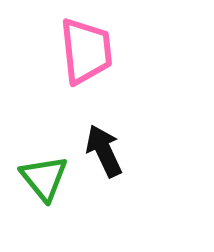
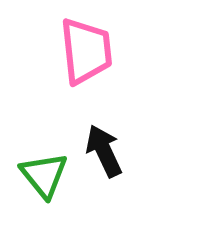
green triangle: moved 3 px up
